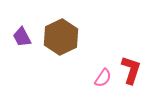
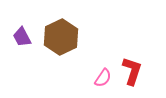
red L-shape: moved 1 px right, 1 px down
